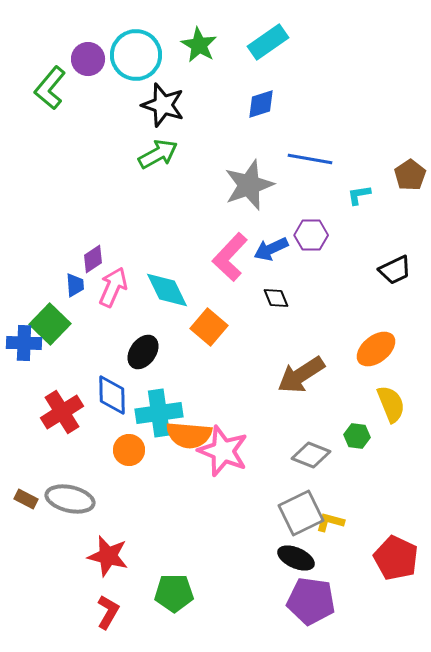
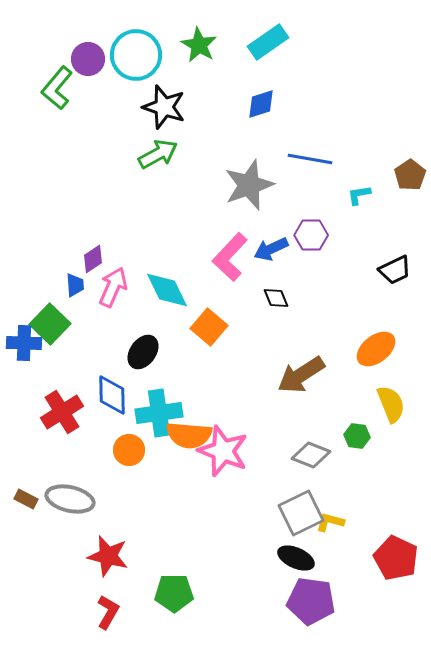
green L-shape at (50, 88): moved 7 px right
black star at (163, 105): moved 1 px right, 2 px down
